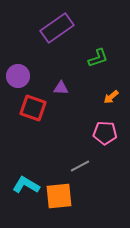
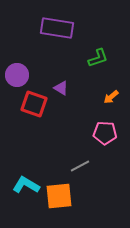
purple rectangle: rotated 44 degrees clockwise
purple circle: moved 1 px left, 1 px up
purple triangle: rotated 28 degrees clockwise
red square: moved 1 px right, 4 px up
